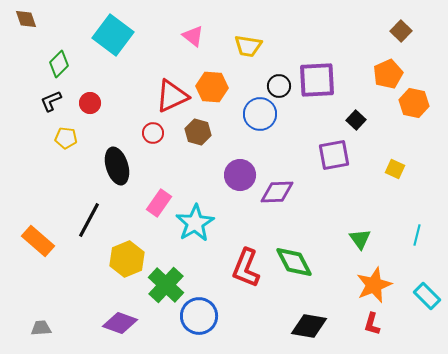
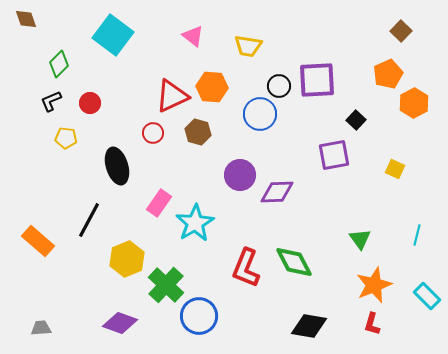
orange hexagon at (414, 103): rotated 20 degrees clockwise
